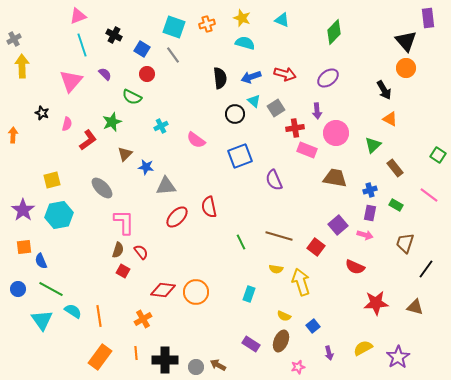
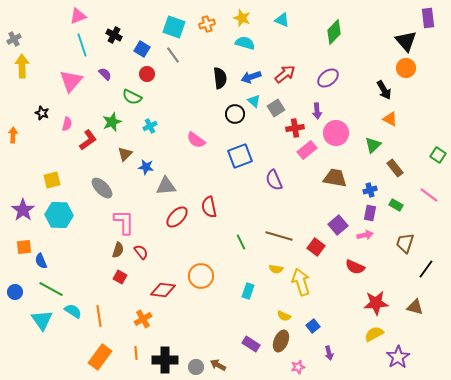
red arrow at (285, 74): rotated 55 degrees counterclockwise
cyan cross at (161, 126): moved 11 px left
pink rectangle at (307, 150): rotated 60 degrees counterclockwise
cyan hexagon at (59, 215): rotated 12 degrees clockwise
pink arrow at (365, 235): rotated 28 degrees counterclockwise
red square at (123, 271): moved 3 px left, 6 px down
blue circle at (18, 289): moved 3 px left, 3 px down
orange circle at (196, 292): moved 5 px right, 16 px up
cyan rectangle at (249, 294): moved 1 px left, 3 px up
yellow semicircle at (363, 348): moved 11 px right, 14 px up
